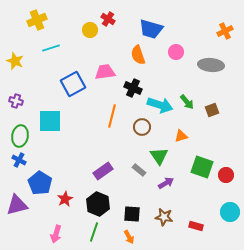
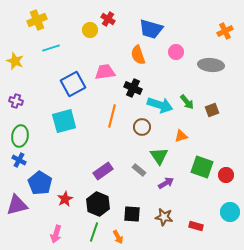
cyan square: moved 14 px right; rotated 15 degrees counterclockwise
orange arrow: moved 11 px left
